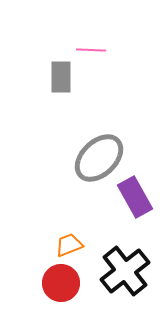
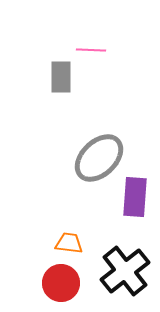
purple rectangle: rotated 33 degrees clockwise
orange trapezoid: moved 2 px up; rotated 28 degrees clockwise
